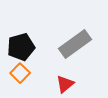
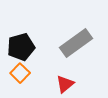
gray rectangle: moved 1 px right, 1 px up
